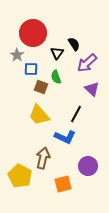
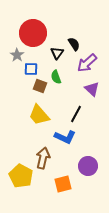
brown square: moved 1 px left, 1 px up
yellow pentagon: moved 1 px right
